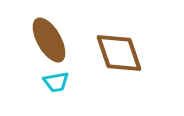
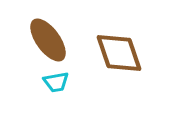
brown ellipse: moved 1 px left; rotated 6 degrees counterclockwise
